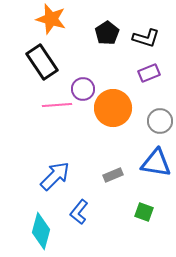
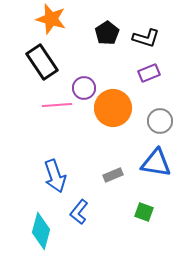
purple circle: moved 1 px right, 1 px up
blue arrow: rotated 116 degrees clockwise
